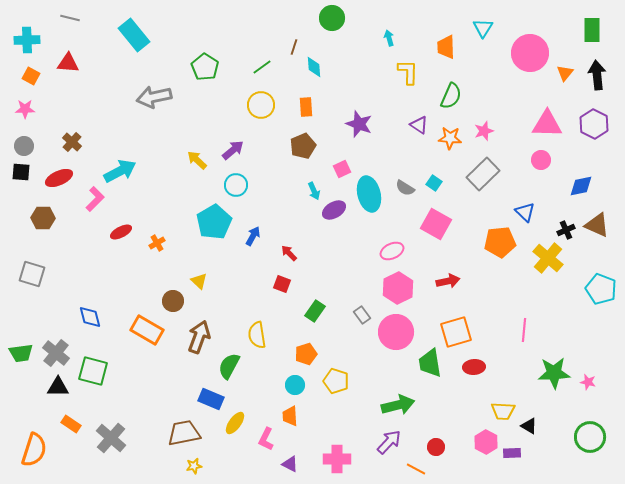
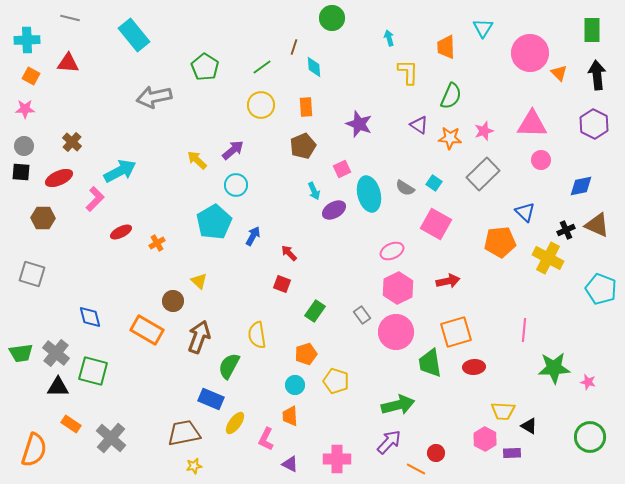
orange triangle at (565, 73): moved 6 px left; rotated 24 degrees counterclockwise
pink triangle at (547, 124): moved 15 px left
yellow cross at (548, 258): rotated 12 degrees counterclockwise
green star at (554, 373): moved 5 px up
pink hexagon at (486, 442): moved 1 px left, 3 px up
red circle at (436, 447): moved 6 px down
